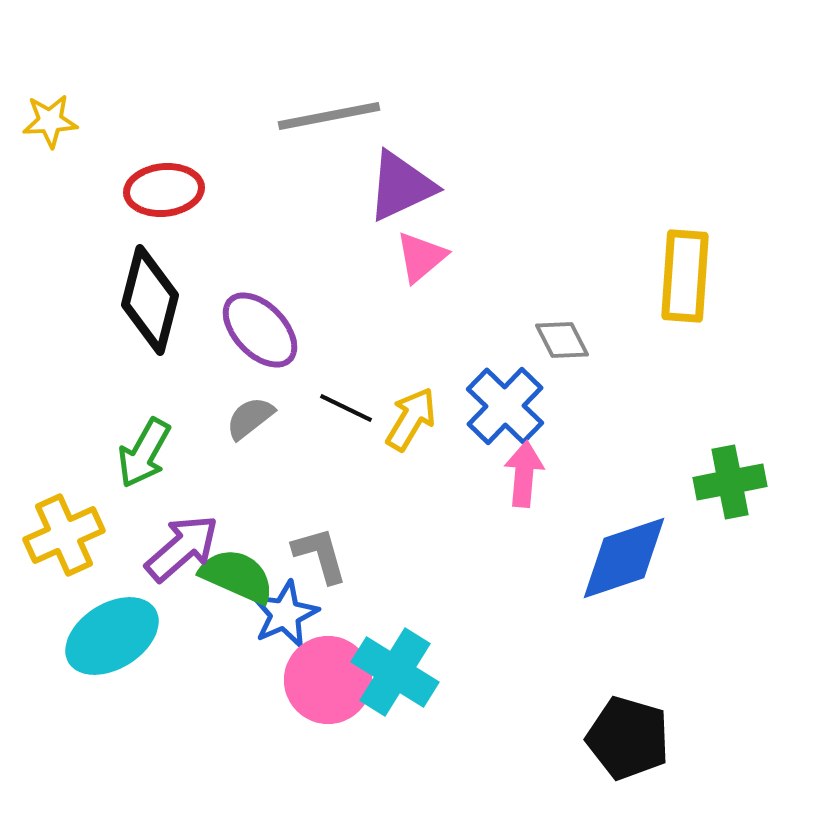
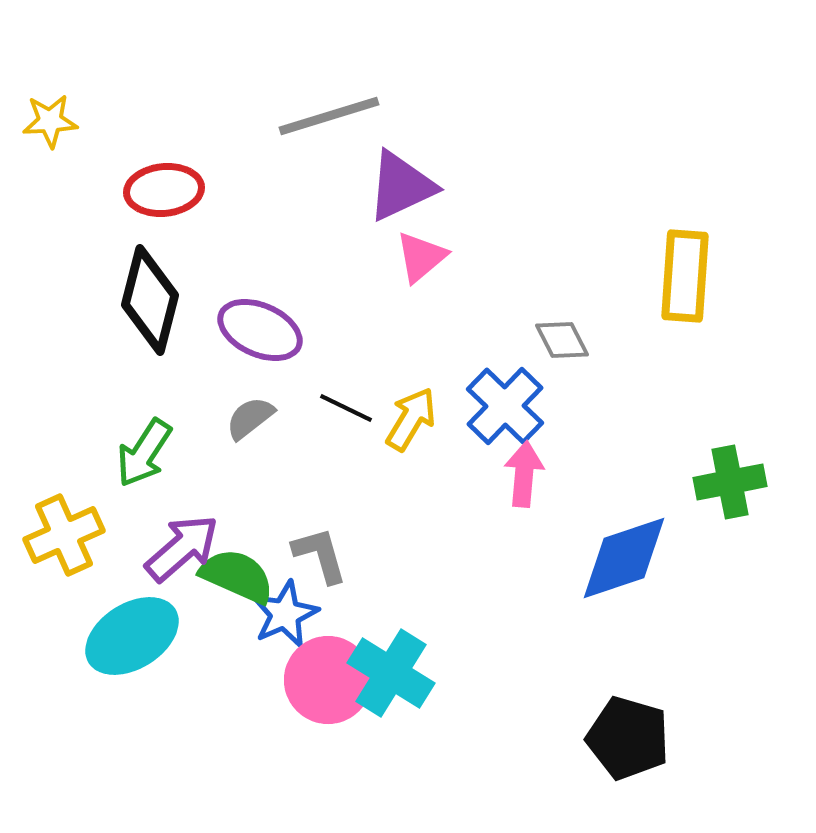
gray line: rotated 6 degrees counterclockwise
purple ellipse: rotated 22 degrees counterclockwise
green arrow: rotated 4 degrees clockwise
cyan ellipse: moved 20 px right
cyan cross: moved 4 px left, 1 px down
